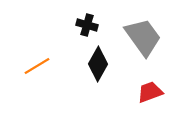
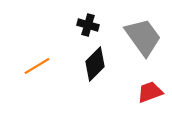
black cross: moved 1 px right
black diamond: moved 3 px left; rotated 16 degrees clockwise
